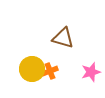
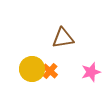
brown triangle: rotated 25 degrees counterclockwise
orange cross: rotated 28 degrees counterclockwise
